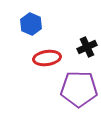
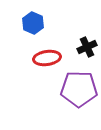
blue hexagon: moved 2 px right, 1 px up
